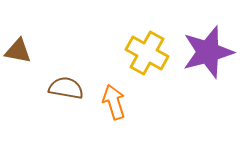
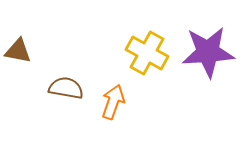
purple star: rotated 12 degrees clockwise
orange arrow: moved 1 px left; rotated 36 degrees clockwise
